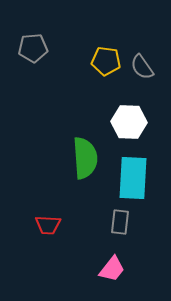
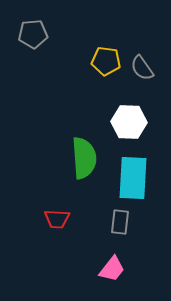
gray pentagon: moved 14 px up
gray semicircle: moved 1 px down
green semicircle: moved 1 px left
red trapezoid: moved 9 px right, 6 px up
